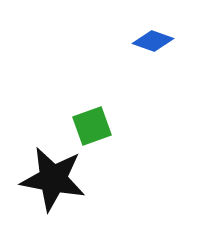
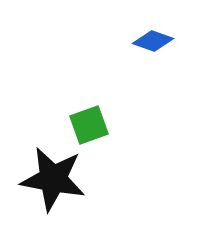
green square: moved 3 px left, 1 px up
